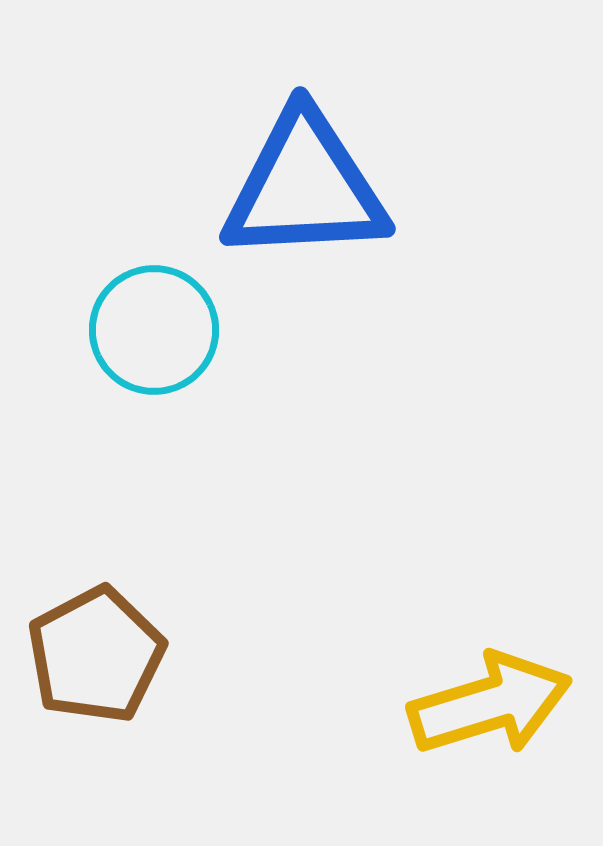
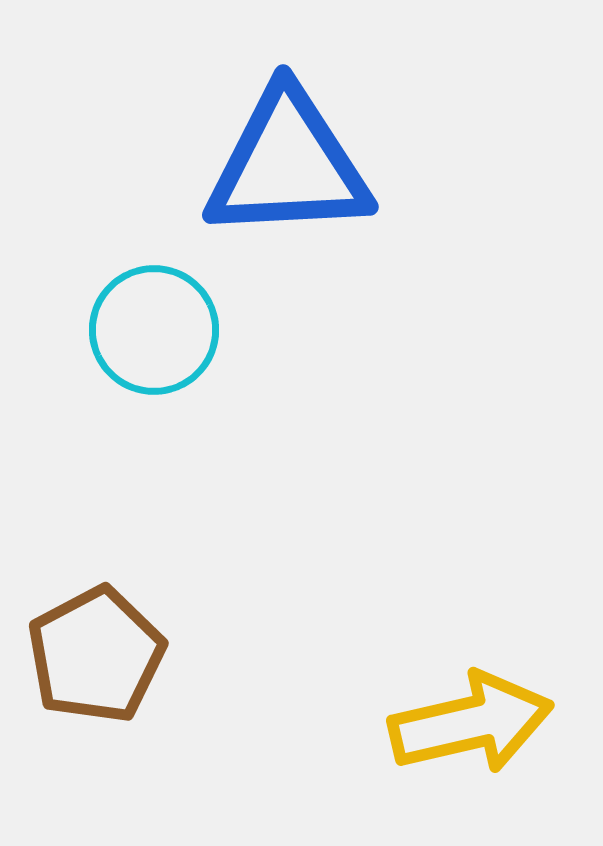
blue triangle: moved 17 px left, 22 px up
yellow arrow: moved 19 px left, 19 px down; rotated 4 degrees clockwise
